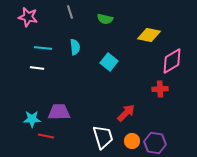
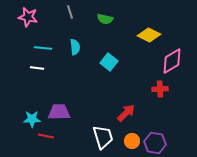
yellow diamond: rotated 15 degrees clockwise
